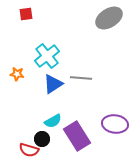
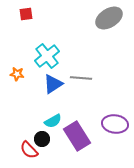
red semicircle: rotated 30 degrees clockwise
